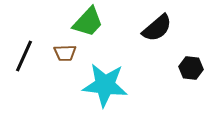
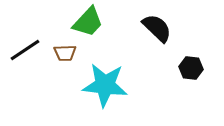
black semicircle: rotated 96 degrees counterclockwise
black line: moved 1 px right, 6 px up; rotated 32 degrees clockwise
